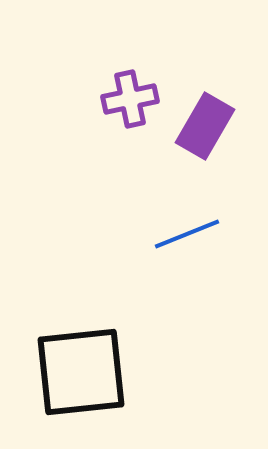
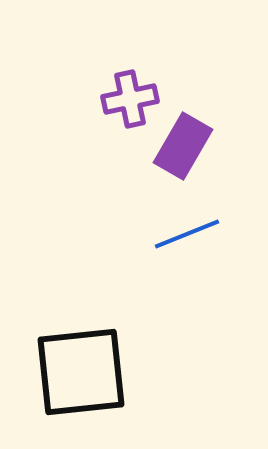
purple rectangle: moved 22 px left, 20 px down
